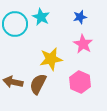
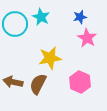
pink star: moved 4 px right, 6 px up
yellow star: moved 1 px left, 1 px up
